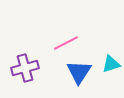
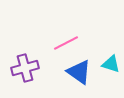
cyan triangle: rotated 36 degrees clockwise
blue triangle: rotated 28 degrees counterclockwise
